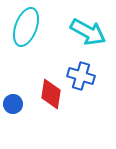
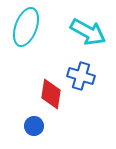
blue circle: moved 21 px right, 22 px down
